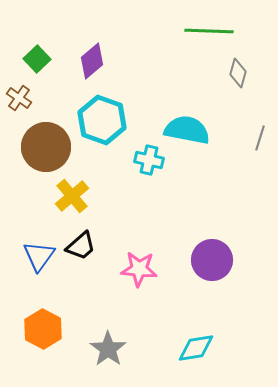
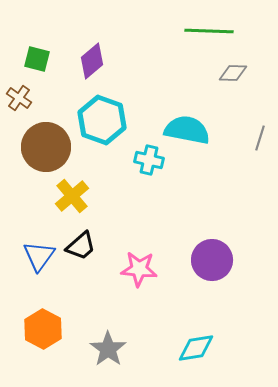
green square: rotated 32 degrees counterclockwise
gray diamond: moved 5 px left; rotated 76 degrees clockwise
